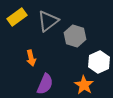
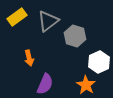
orange arrow: moved 2 px left
orange star: moved 2 px right
